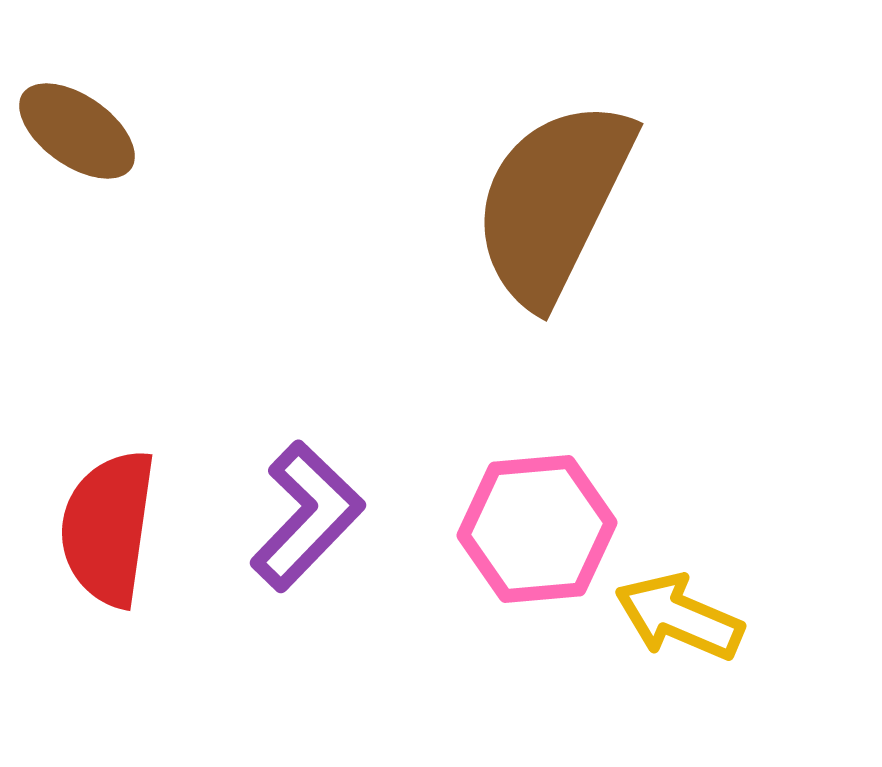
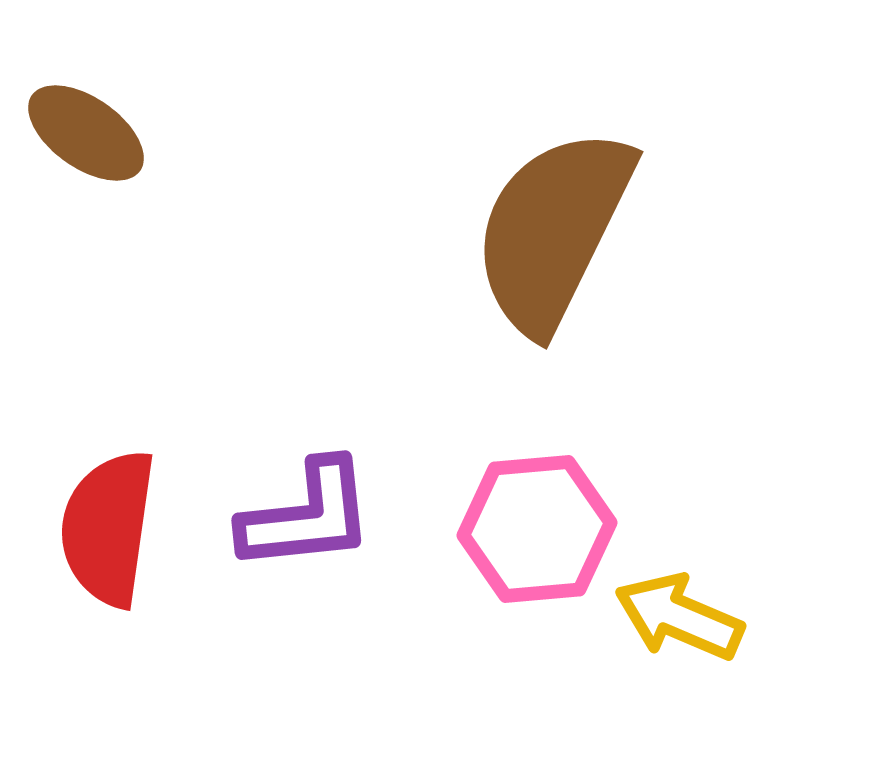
brown ellipse: moved 9 px right, 2 px down
brown semicircle: moved 28 px down
purple L-shape: rotated 40 degrees clockwise
